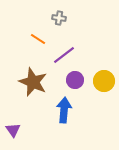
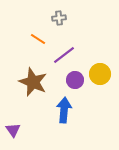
gray cross: rotated 16 degrees counterclockwise
yellow circle: moved 4 px left, 7 px up
